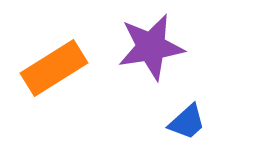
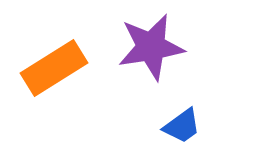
blue trapezoid: moved 5 px left, 4 px down; rotated 6 degrees clockwise
